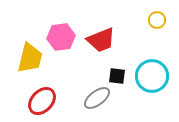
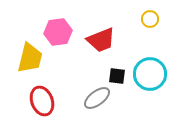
yellow circle: moved 7 px left, 1 px up
pink hexagon: moved 3 px left, 5 px up
cyan circle: moved 2 px left, 2 px up
red ellipse: rotated 64 degrees counterclockwise
